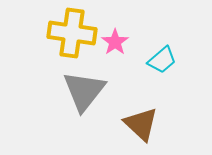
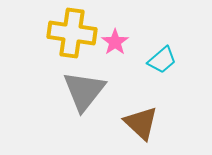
brown triangle: moved 1 px up
